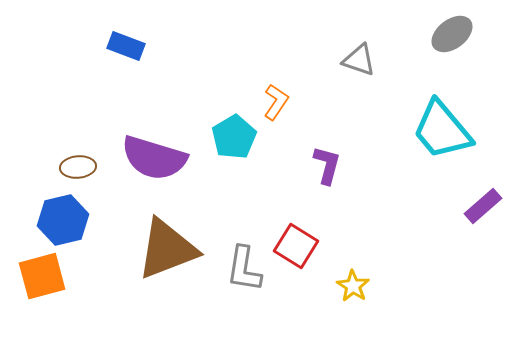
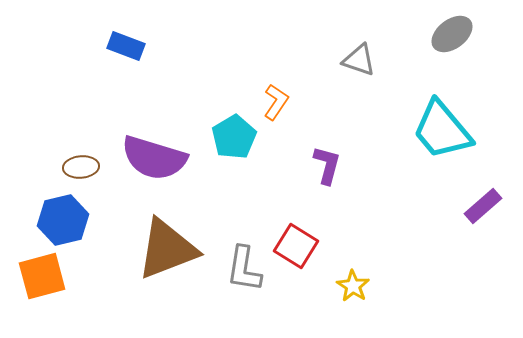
brown ellipse: moved 3 px right
